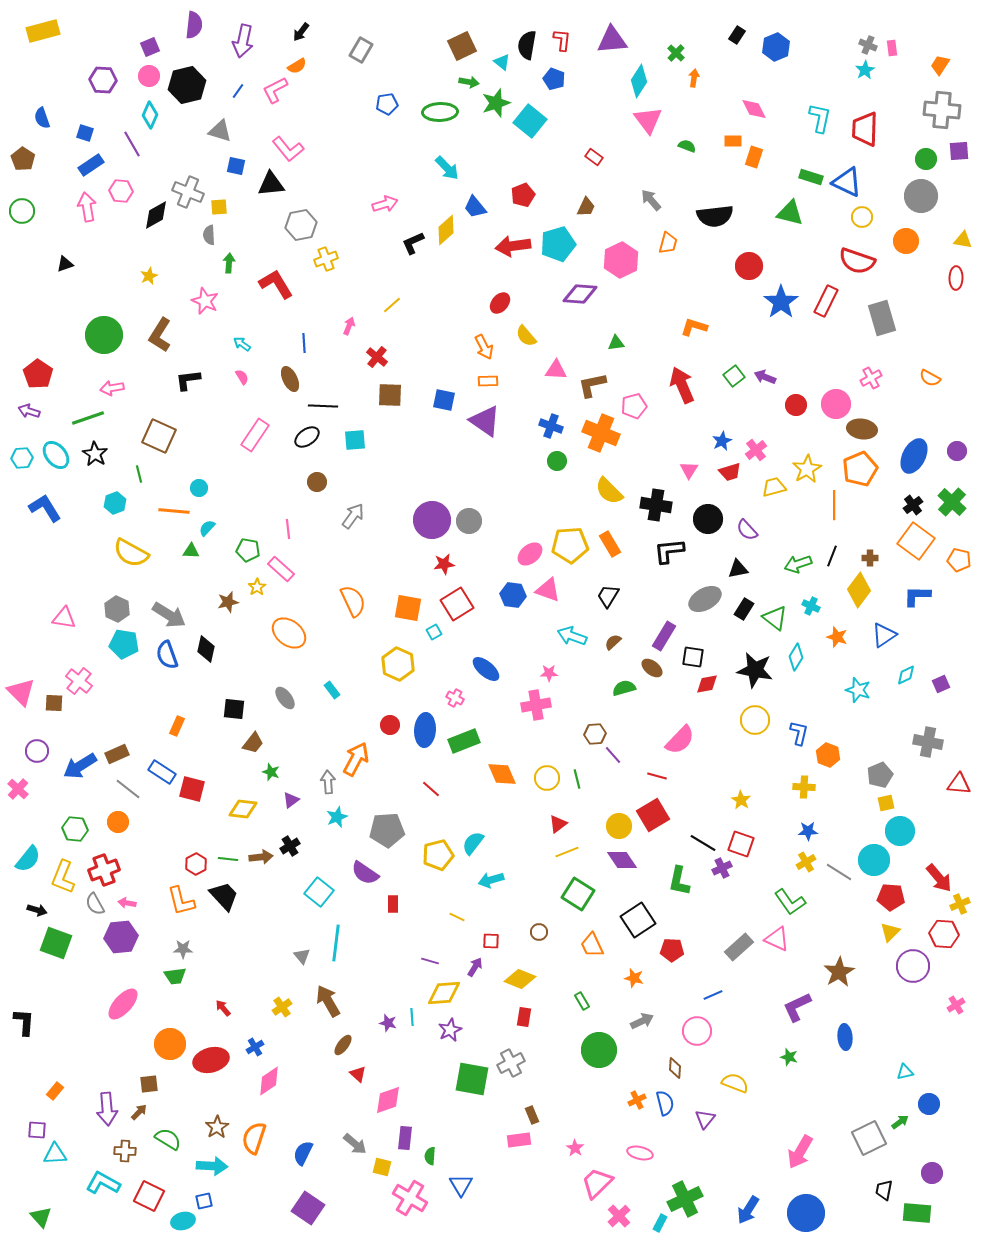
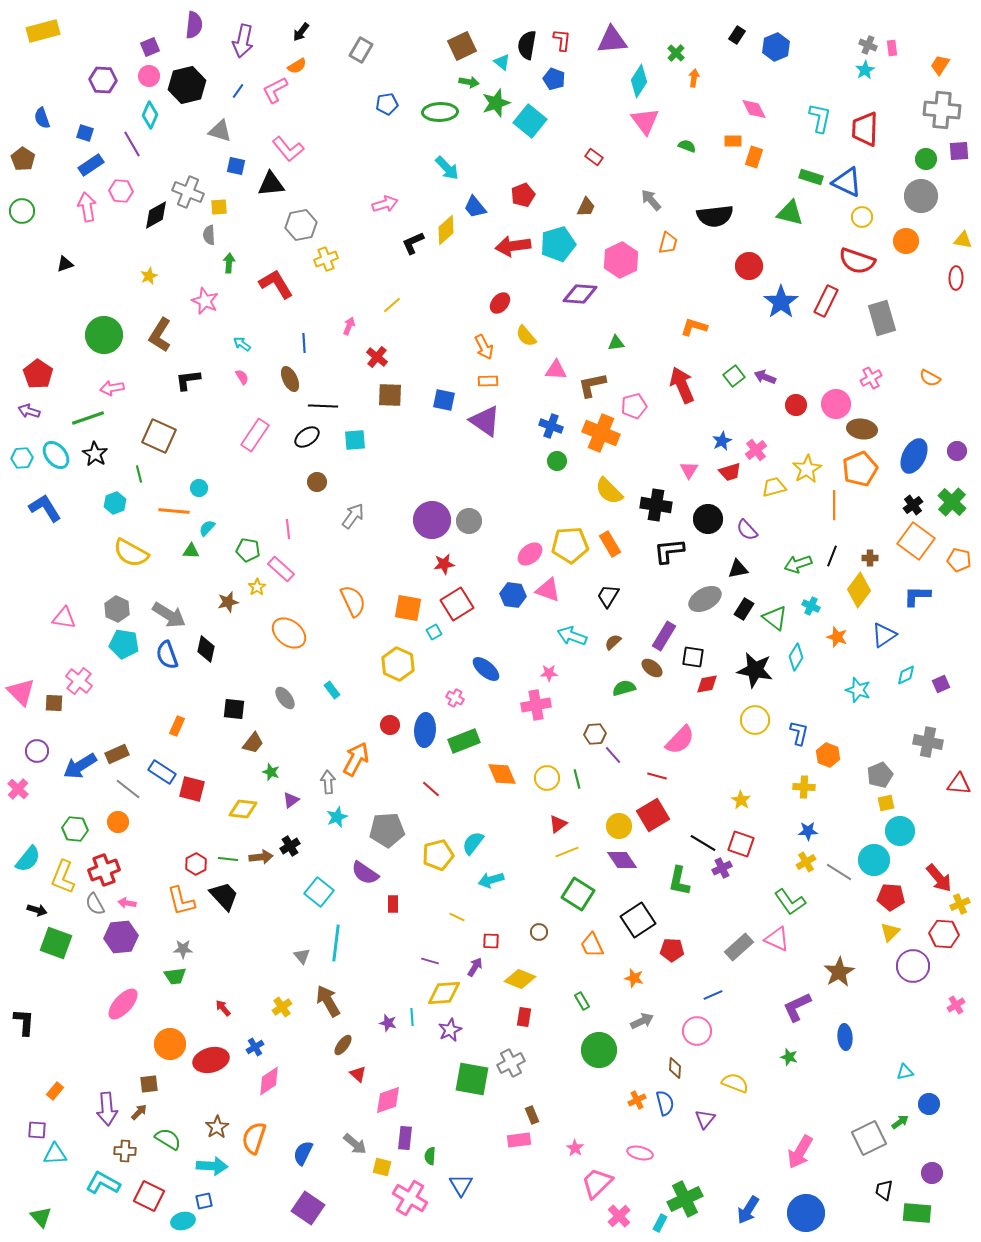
pink triangle at (648, 120): moved 3 px left, 1 px down
